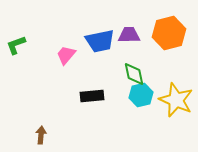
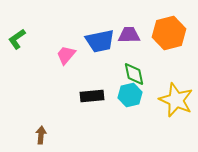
green L-shape: moved 1 px right, 6 px up; rotated 15 degrees counterclockwise
cyan hexagon: moved 11 px left
